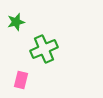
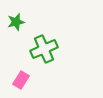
pink rectangle: rotated 18 degrees clockwise
